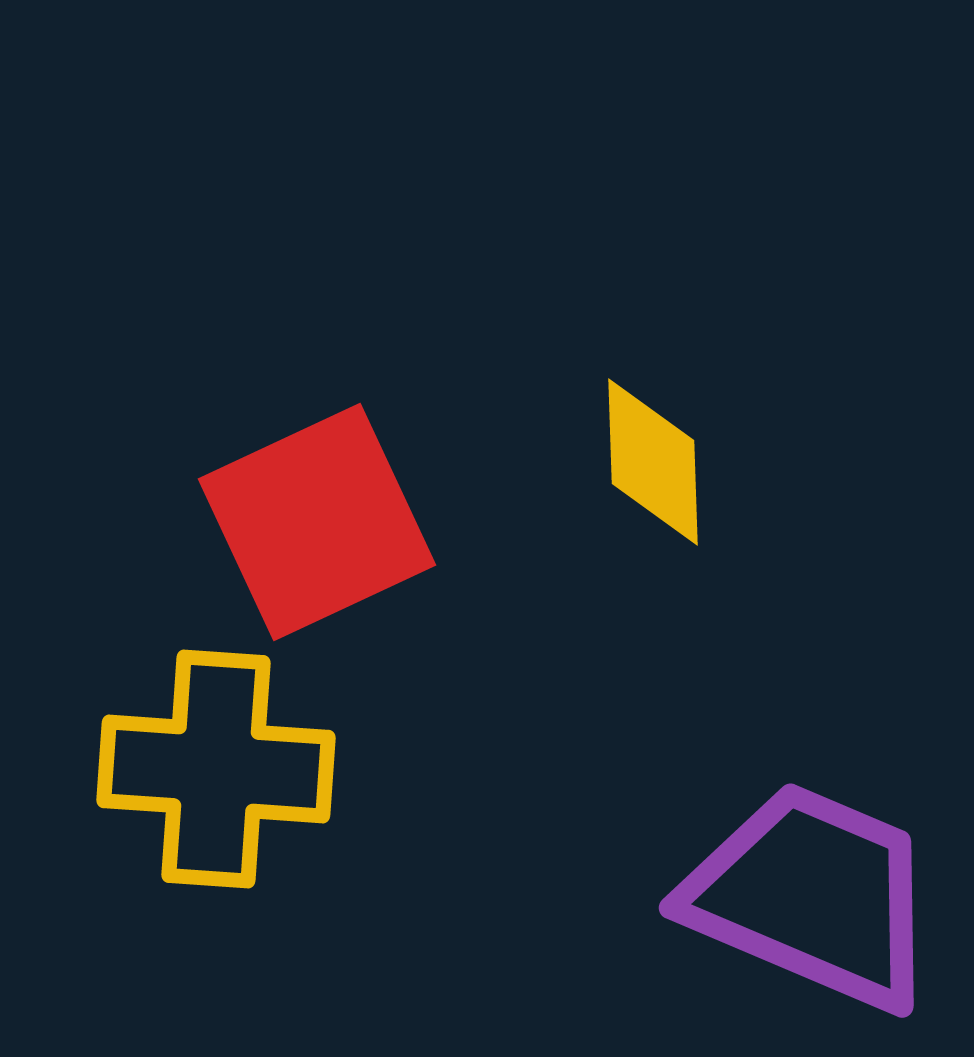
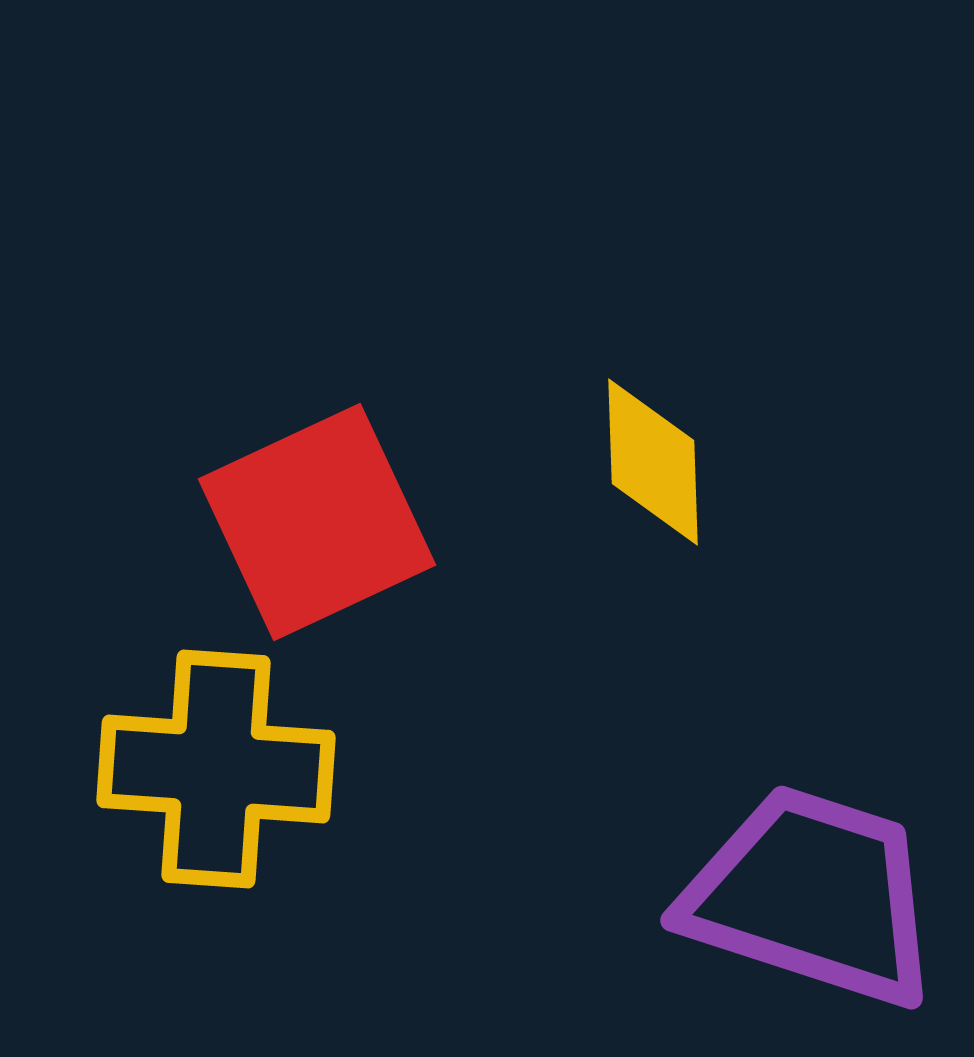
purple trapezoid: rotated 5 degrees counterclockwise
